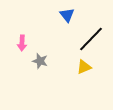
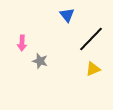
yellow triangle: moved 9 px right, 2 px down
